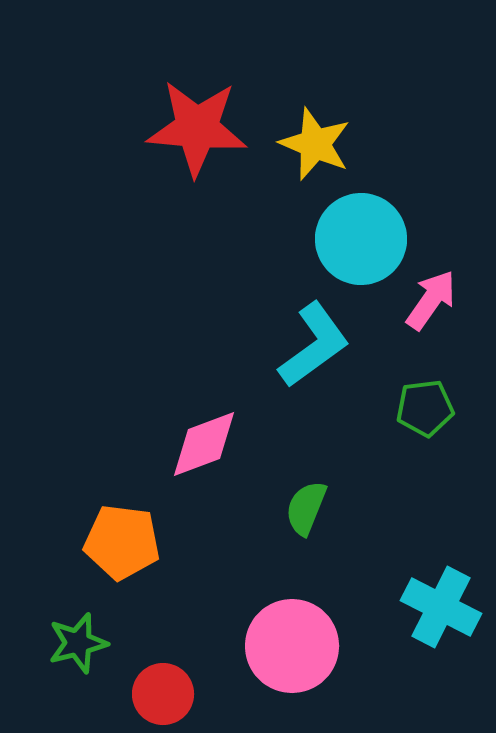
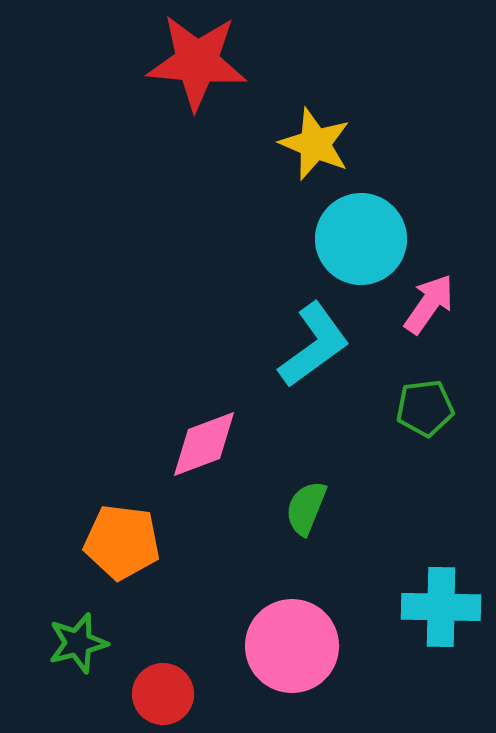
red star: moved 66 px up
pink arrow: moved 2 px left, 4 px down
cyan cross: rotated 26 degrees counterclockwise
